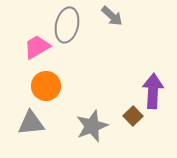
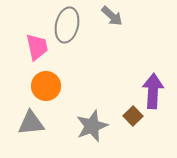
pink trapezoid: rotated 108 degrees clockwise
